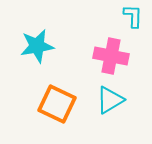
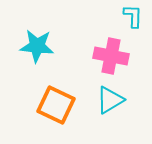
cyan star: rotated 16 degrees clockwise
orange square: moved 1 px left, 1 px down
